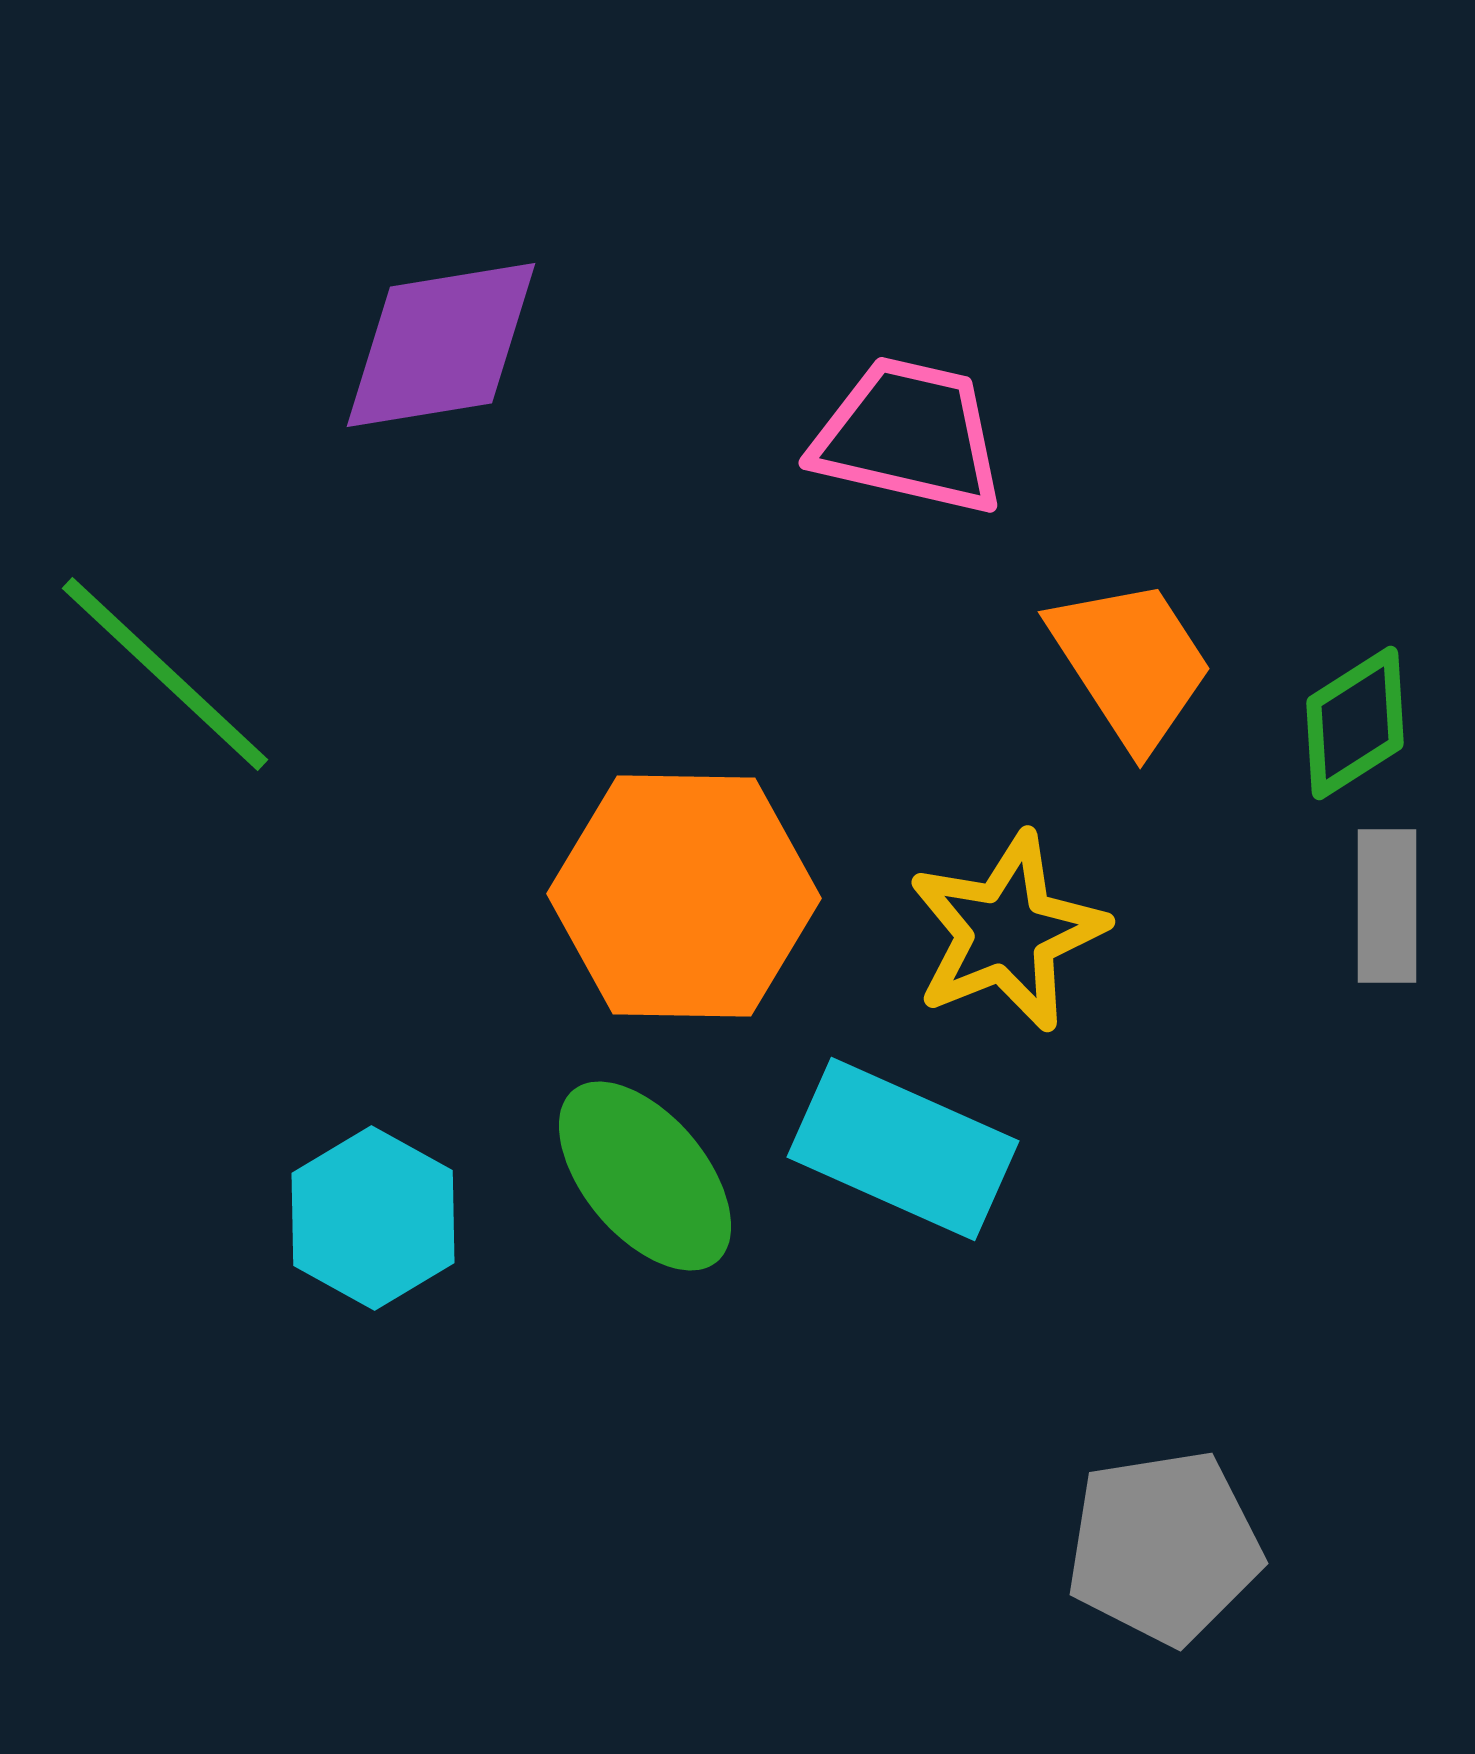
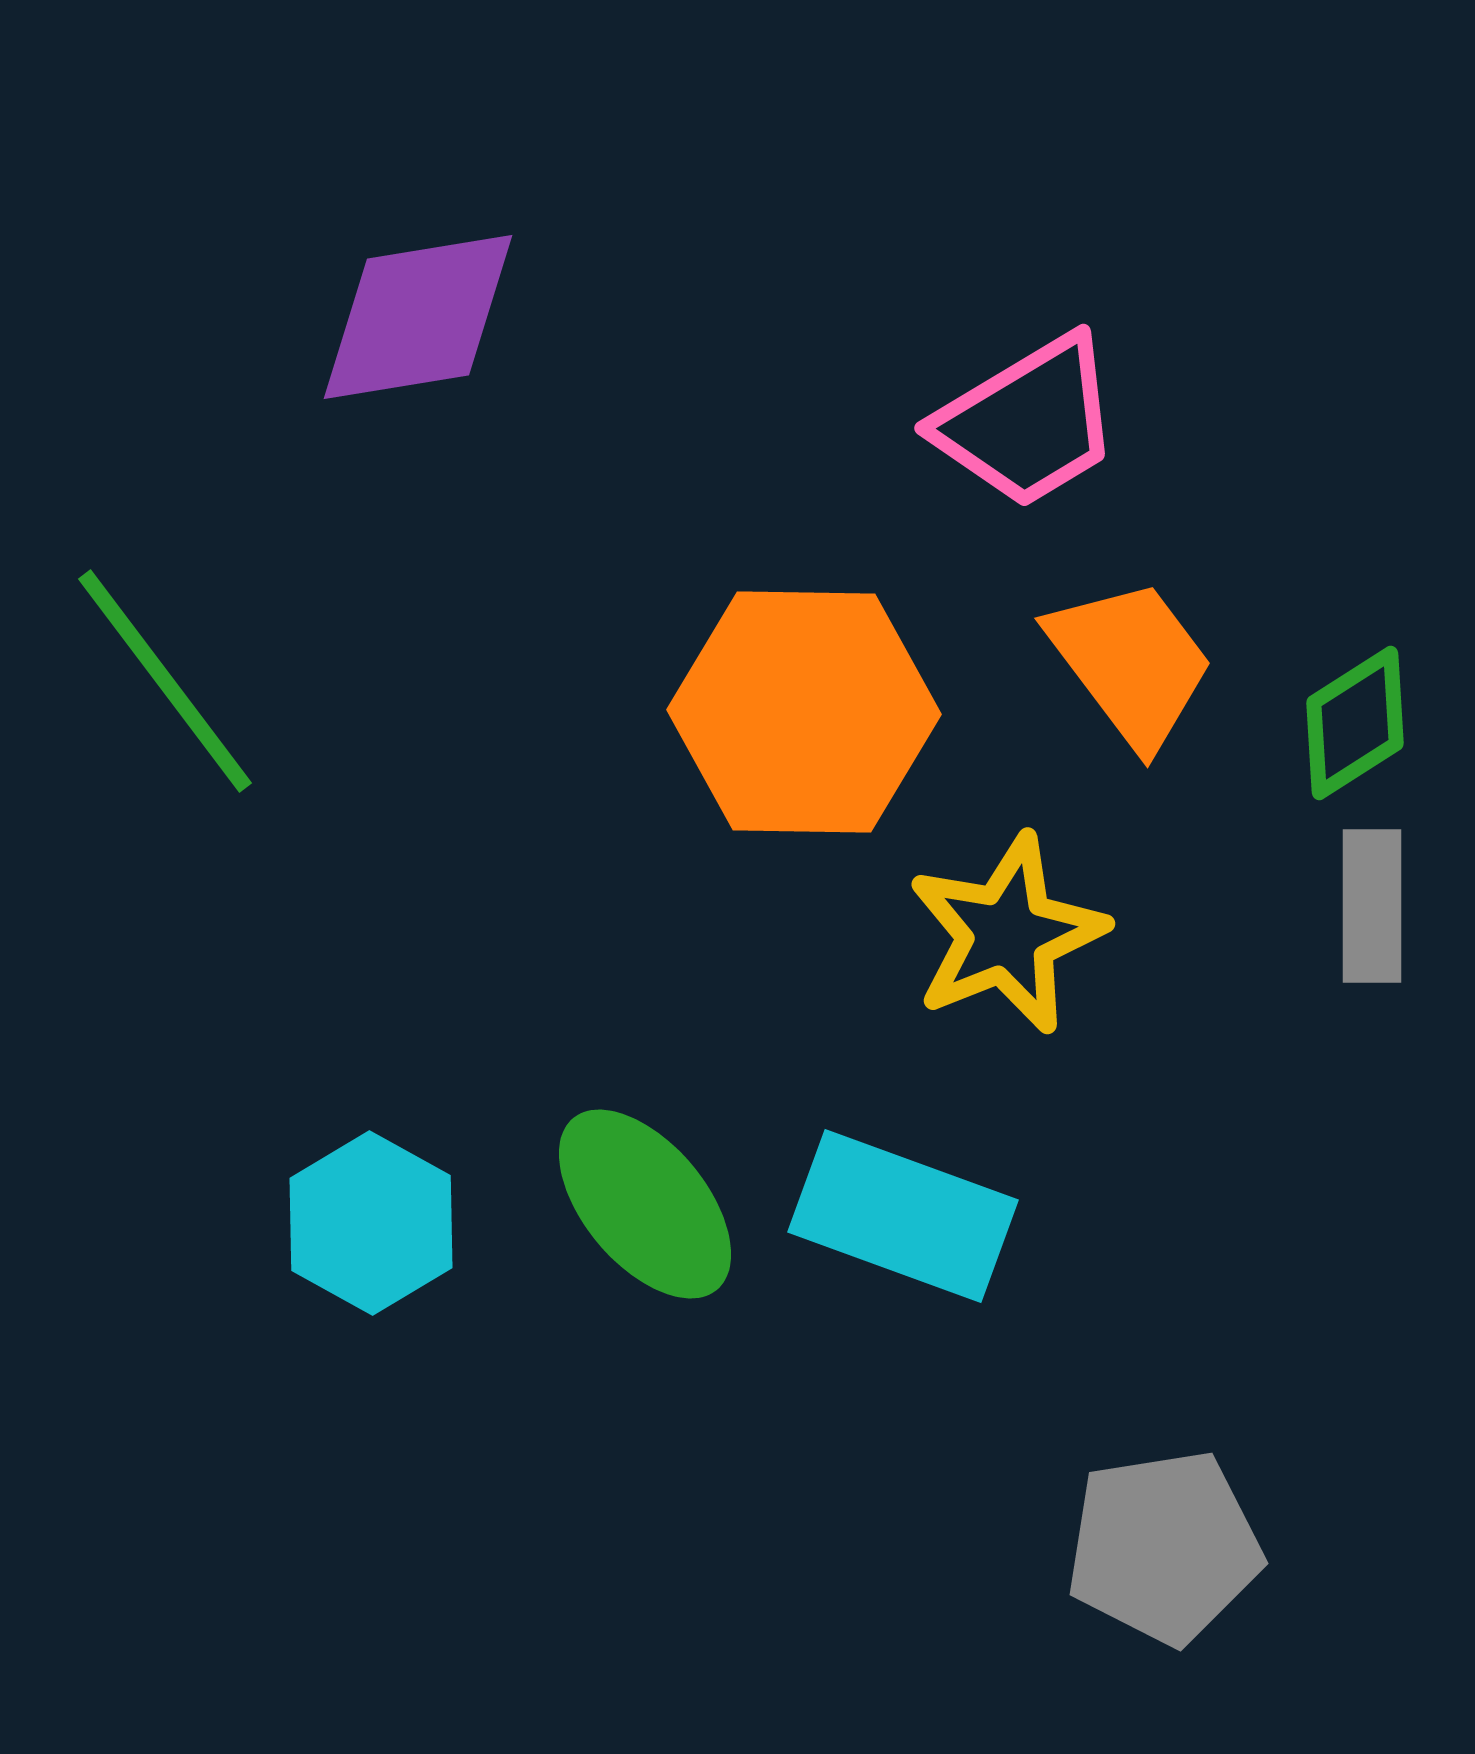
purple diamond: moved 23 px left, 28 px up
pink trapezoid: moved 119 px right, 14 px up; rotated 136 degrees clockwise
orange trapezoid: rotated 4 degrees counterclockwise
green line: moved 7 px down; rotated 10 degrees clockwise
orange hexagon: moved 120 px right, 184 px up
gray rectangle: moved 15 px left
yellow star: moved 2 px down
cyan rectangle: moved 67 px down; rotated 4 degrees counterclockwise
green ellipse: moved 28 px down
cyan hexagon: moved 2 px left, 5 px down
